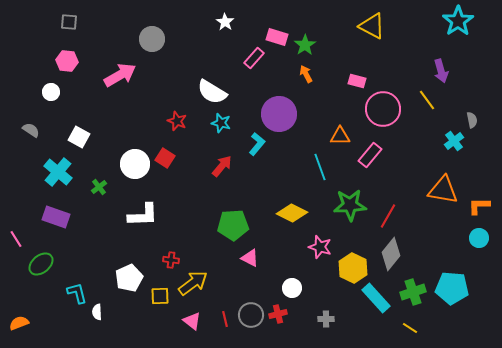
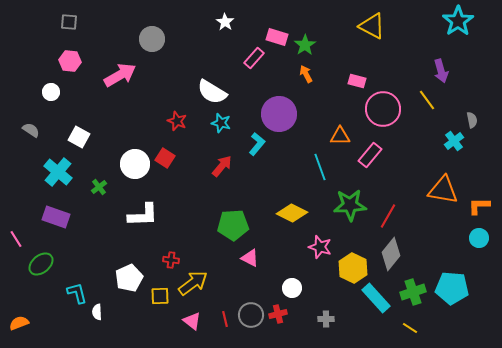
pink hexagon at (67, 61): moved 3 px right
